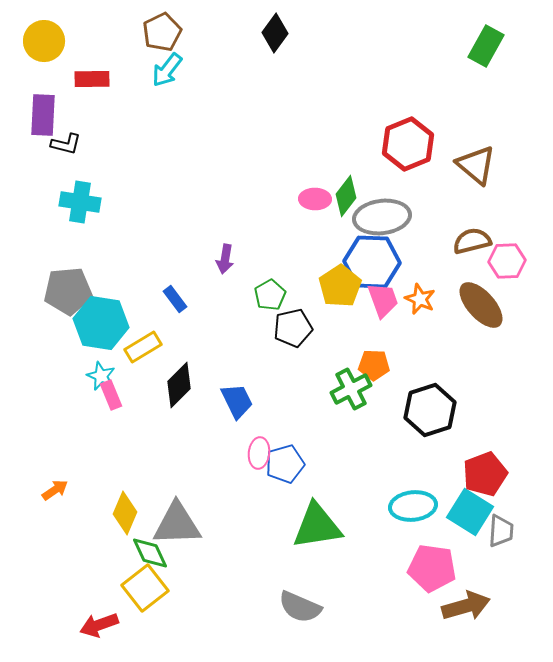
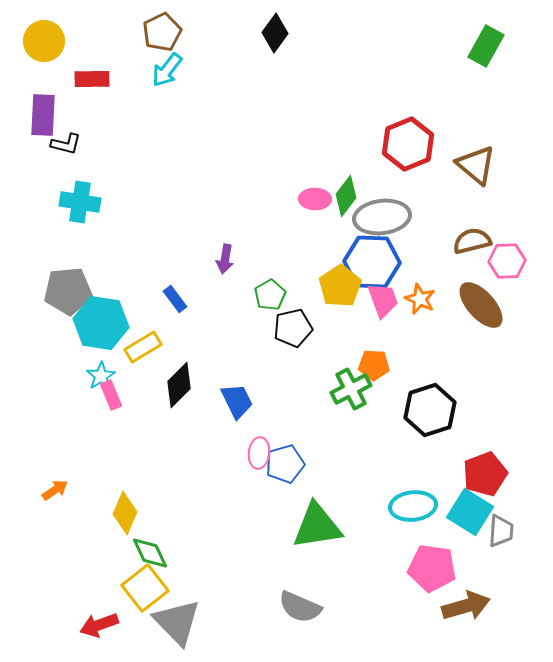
cyan star at (101, 376): rotated 16 degrees clockwise
gray triangle at (177, 524): moved 98 px down; rotated 48 degrees clockwise
